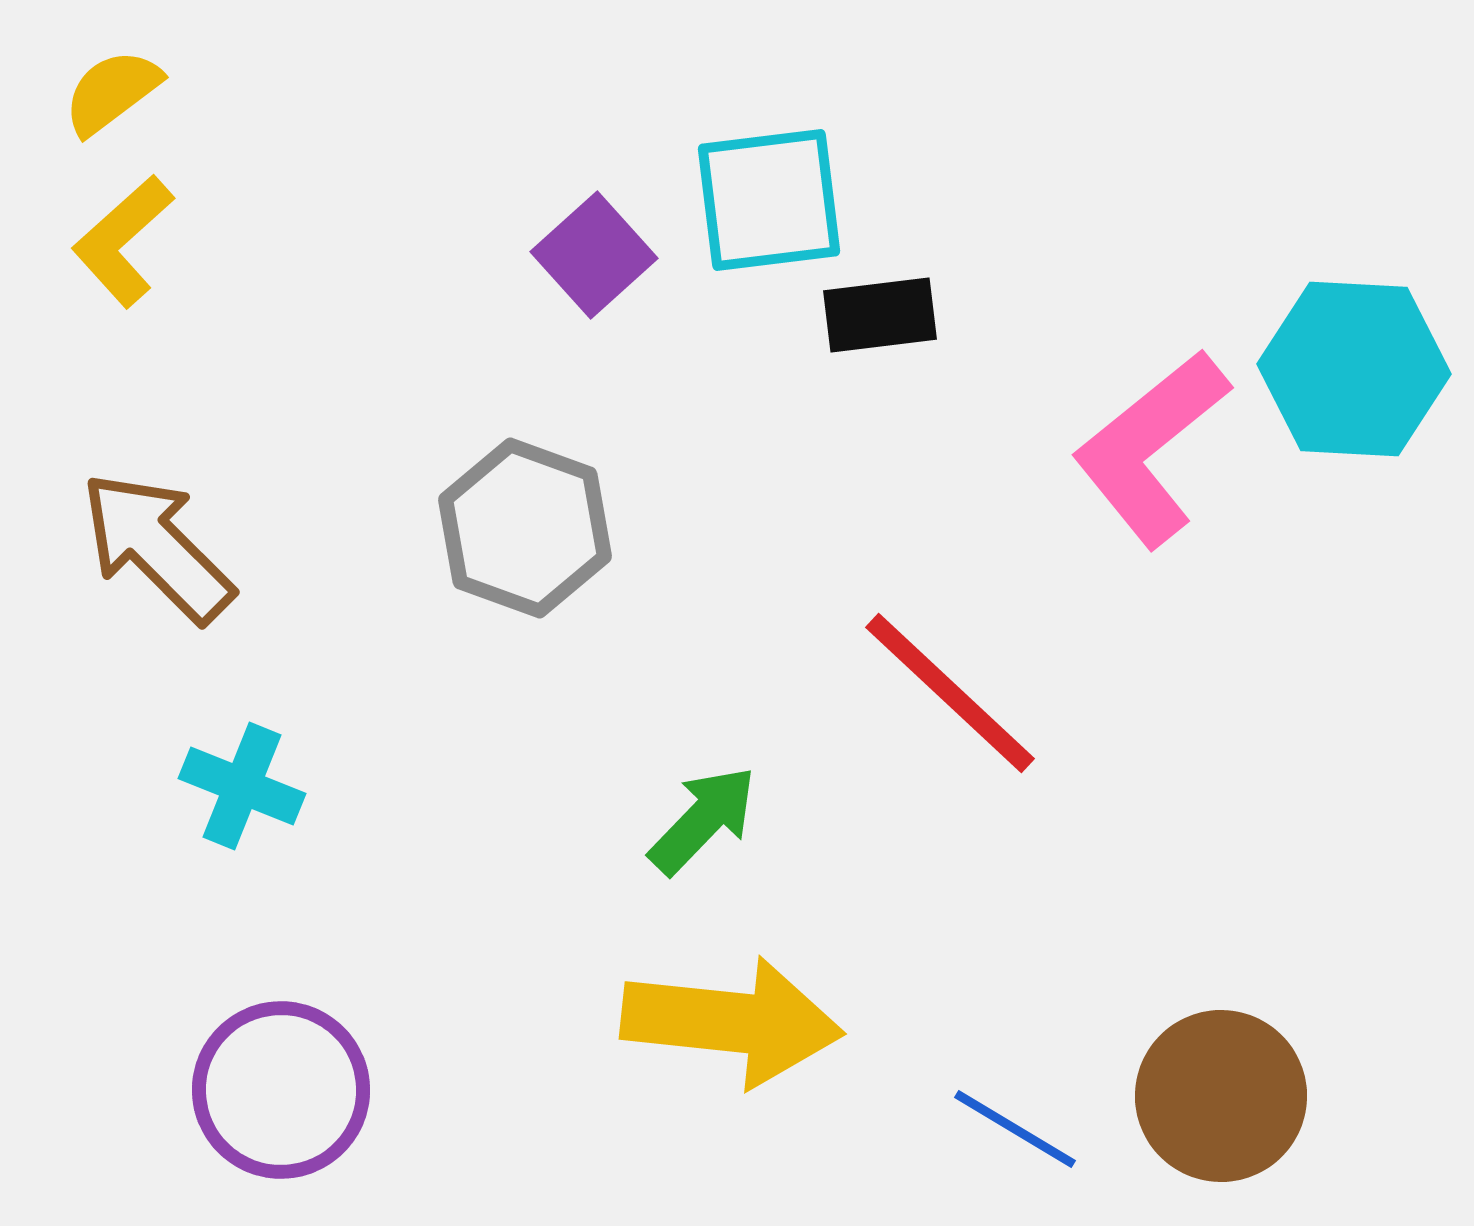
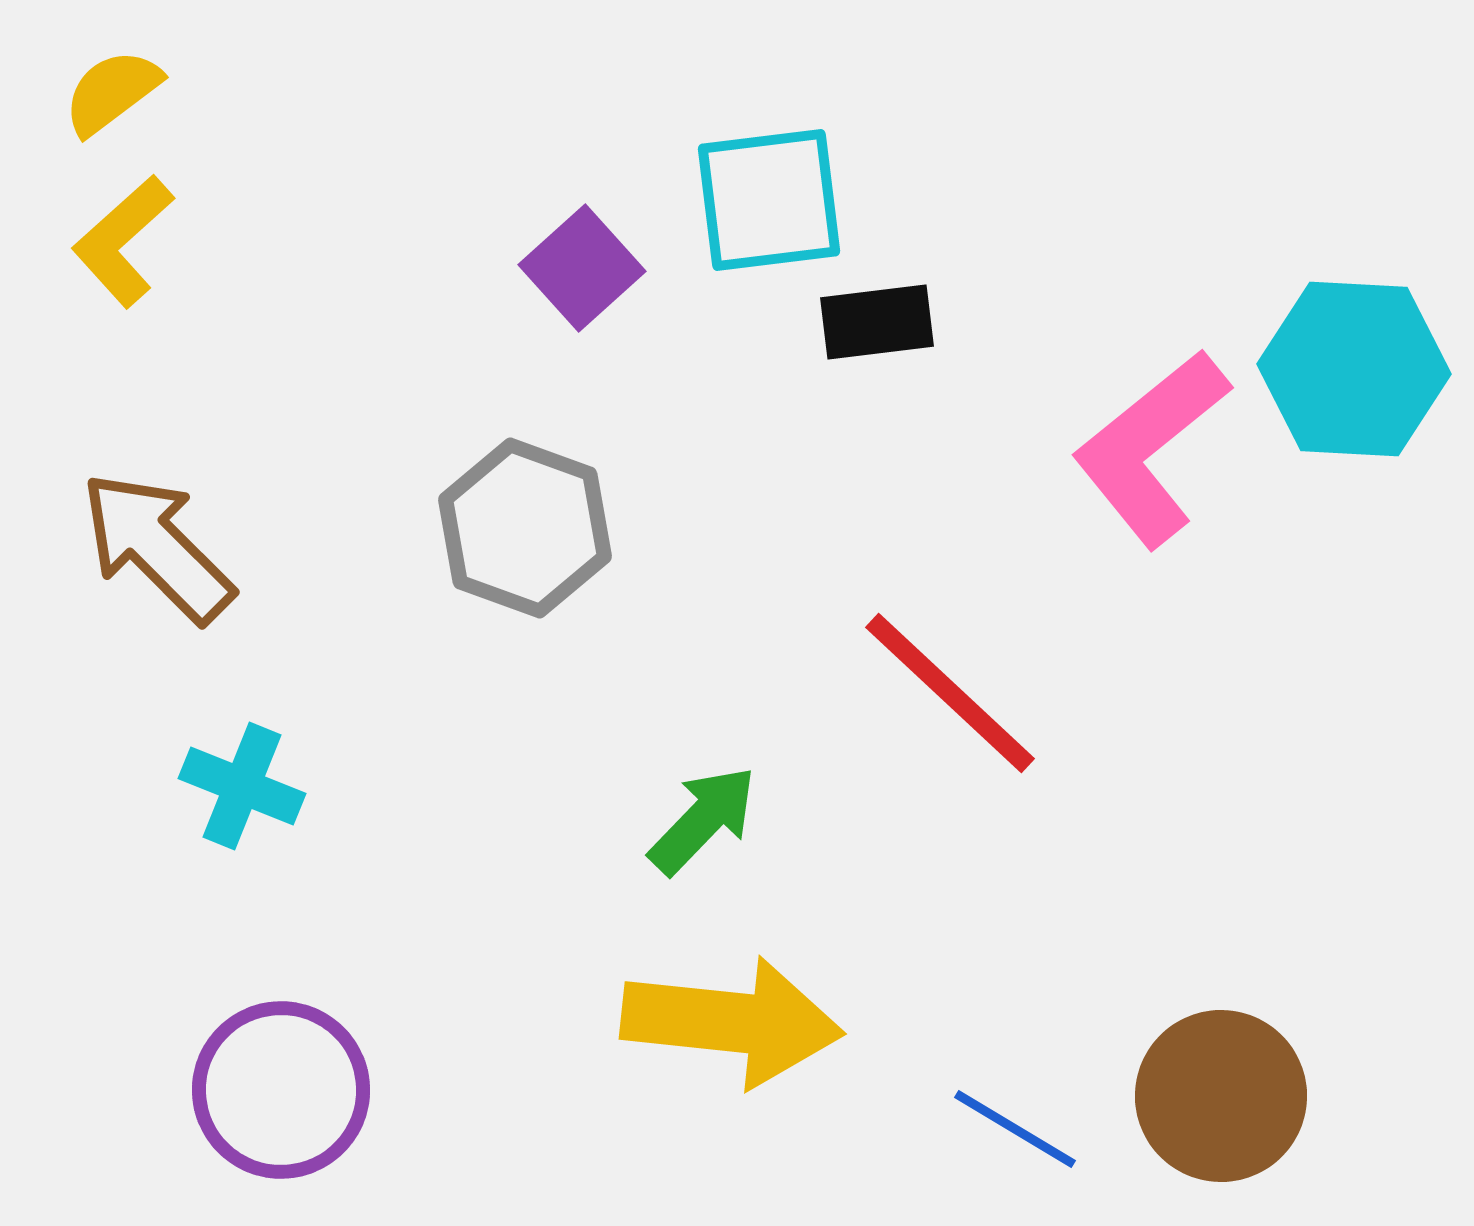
purple square: moved 12 px left, 13 px down
black rectangle: moved 3 px left, 7 px down
